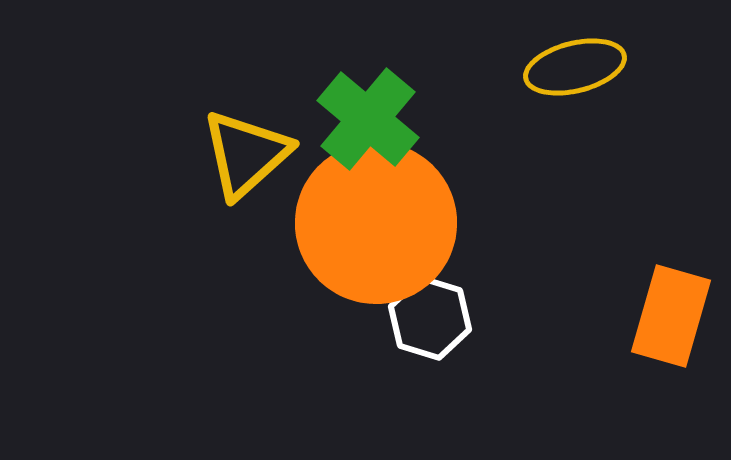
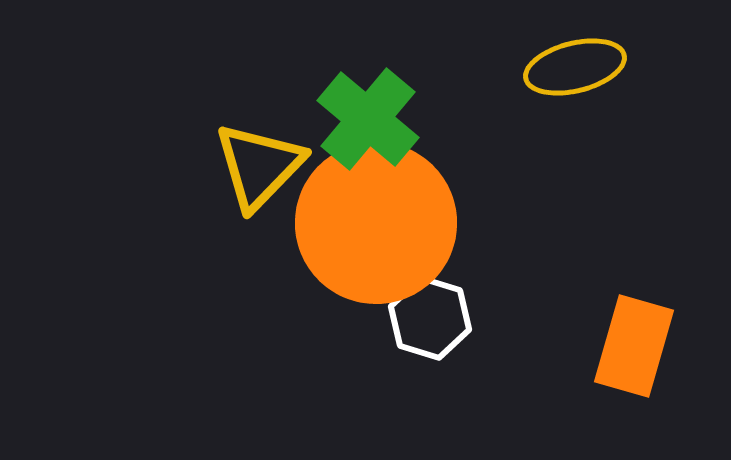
yellow triangle: moved 13 px right, 12 px down; rotated 4 degrees counterclockwise
orange rectangle: moved 37 px left, 30 px down
